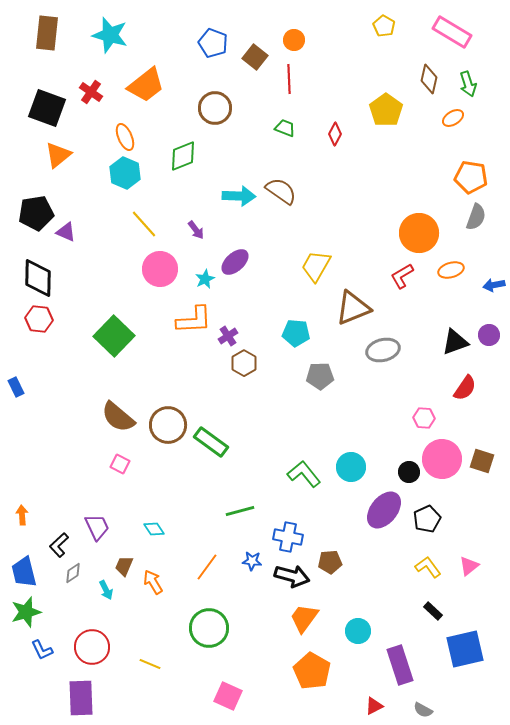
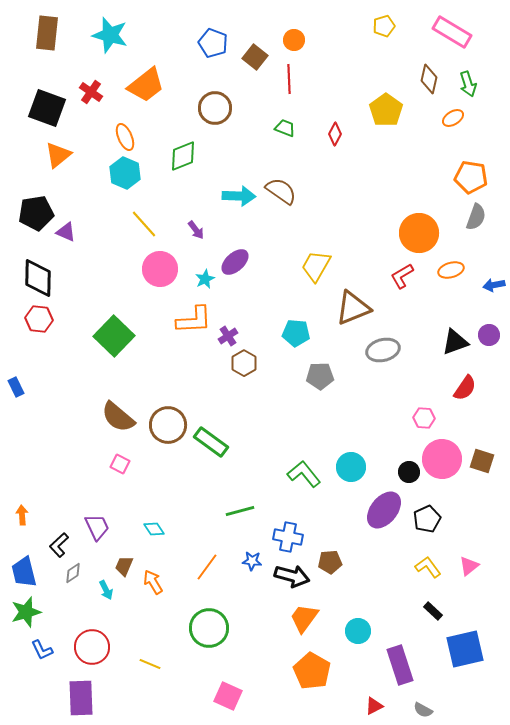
yellow pentagon at (384, 26): rotated 25 degrees clockwise
